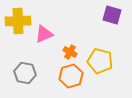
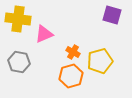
yellow cross: moved 2 px up; rotated 10 degrees clockwise
orange cross: moved 3 px right
yellow pentagon: rotated 30 degrees counterclockwise
gray hexagon: moved 6 px left, 11 px up
